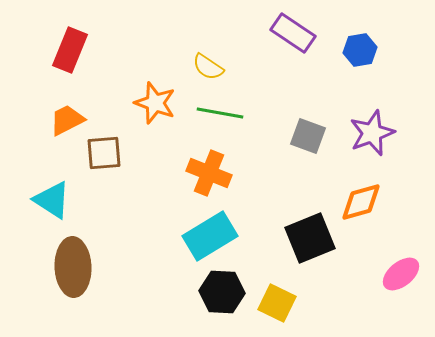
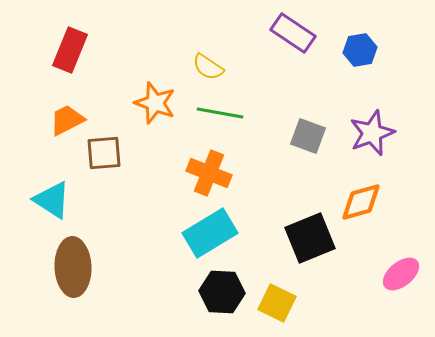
cyan rectangle: moved 3 px up
